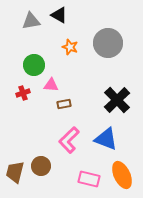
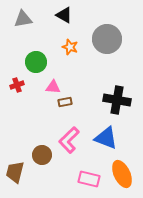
black triangle: moved 5 px right
gray triangle: moved 8 px left, 2 px up
gray circle: moved 1 px left, 4 px up
green circle: moved 2 px right, 3 px up
pink triangle: moved 2 px right, 2 px down
red cross: moved 6 px left, 8 px up
black cross: rotated 36 degrees counterclockwise
brown rectangle: moved 1 px right, 2 px up
blue triangle: moved 1 px up
brown circle: moved 1 px right, 11 px up
orange ellipse: moved 1 px up
